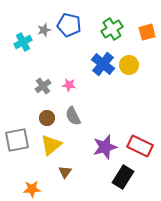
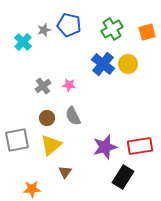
cyan cross: rotated 18 degrees counterclockwise
yellow circle: moved 1 px left, 1 px up
red rectangle: rotated 35 degrees counterclockwise
